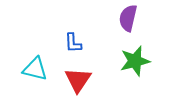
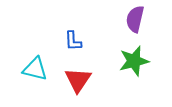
purple semicircle: moved 7 px right, 1 px down
blue L-shape: moved 2 px up
green star: moved 1 px left
